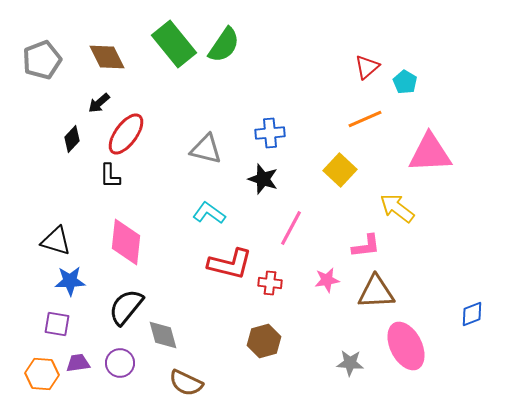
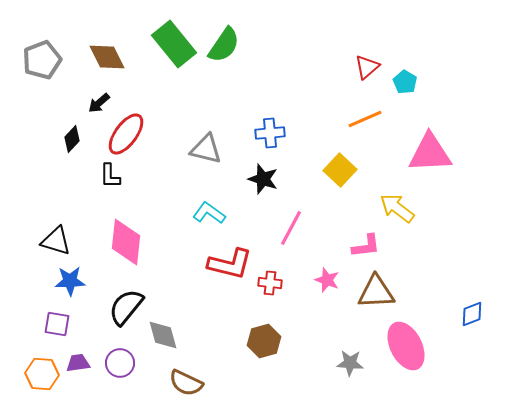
pink star: rotated 30 degrees clockwise
